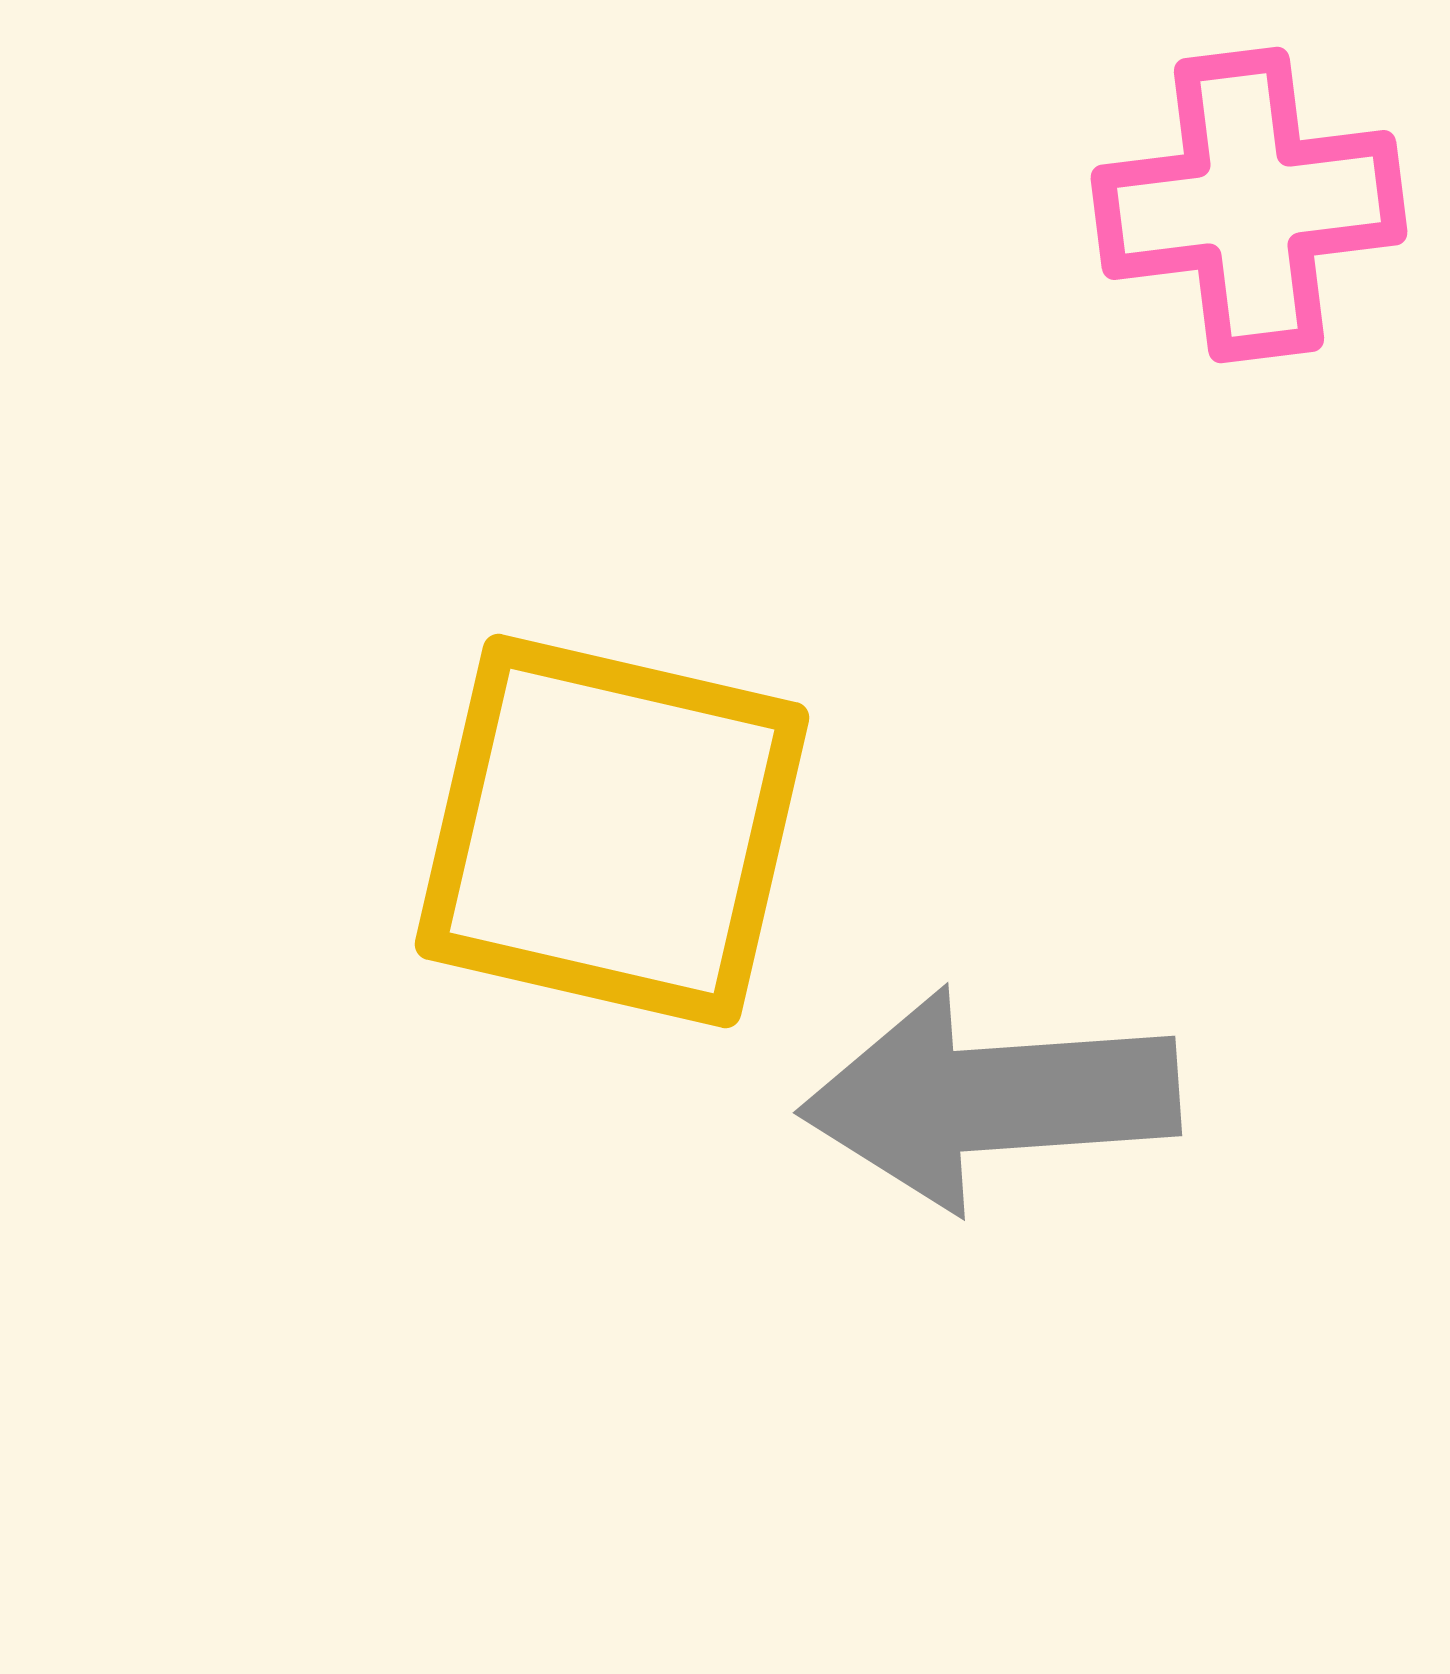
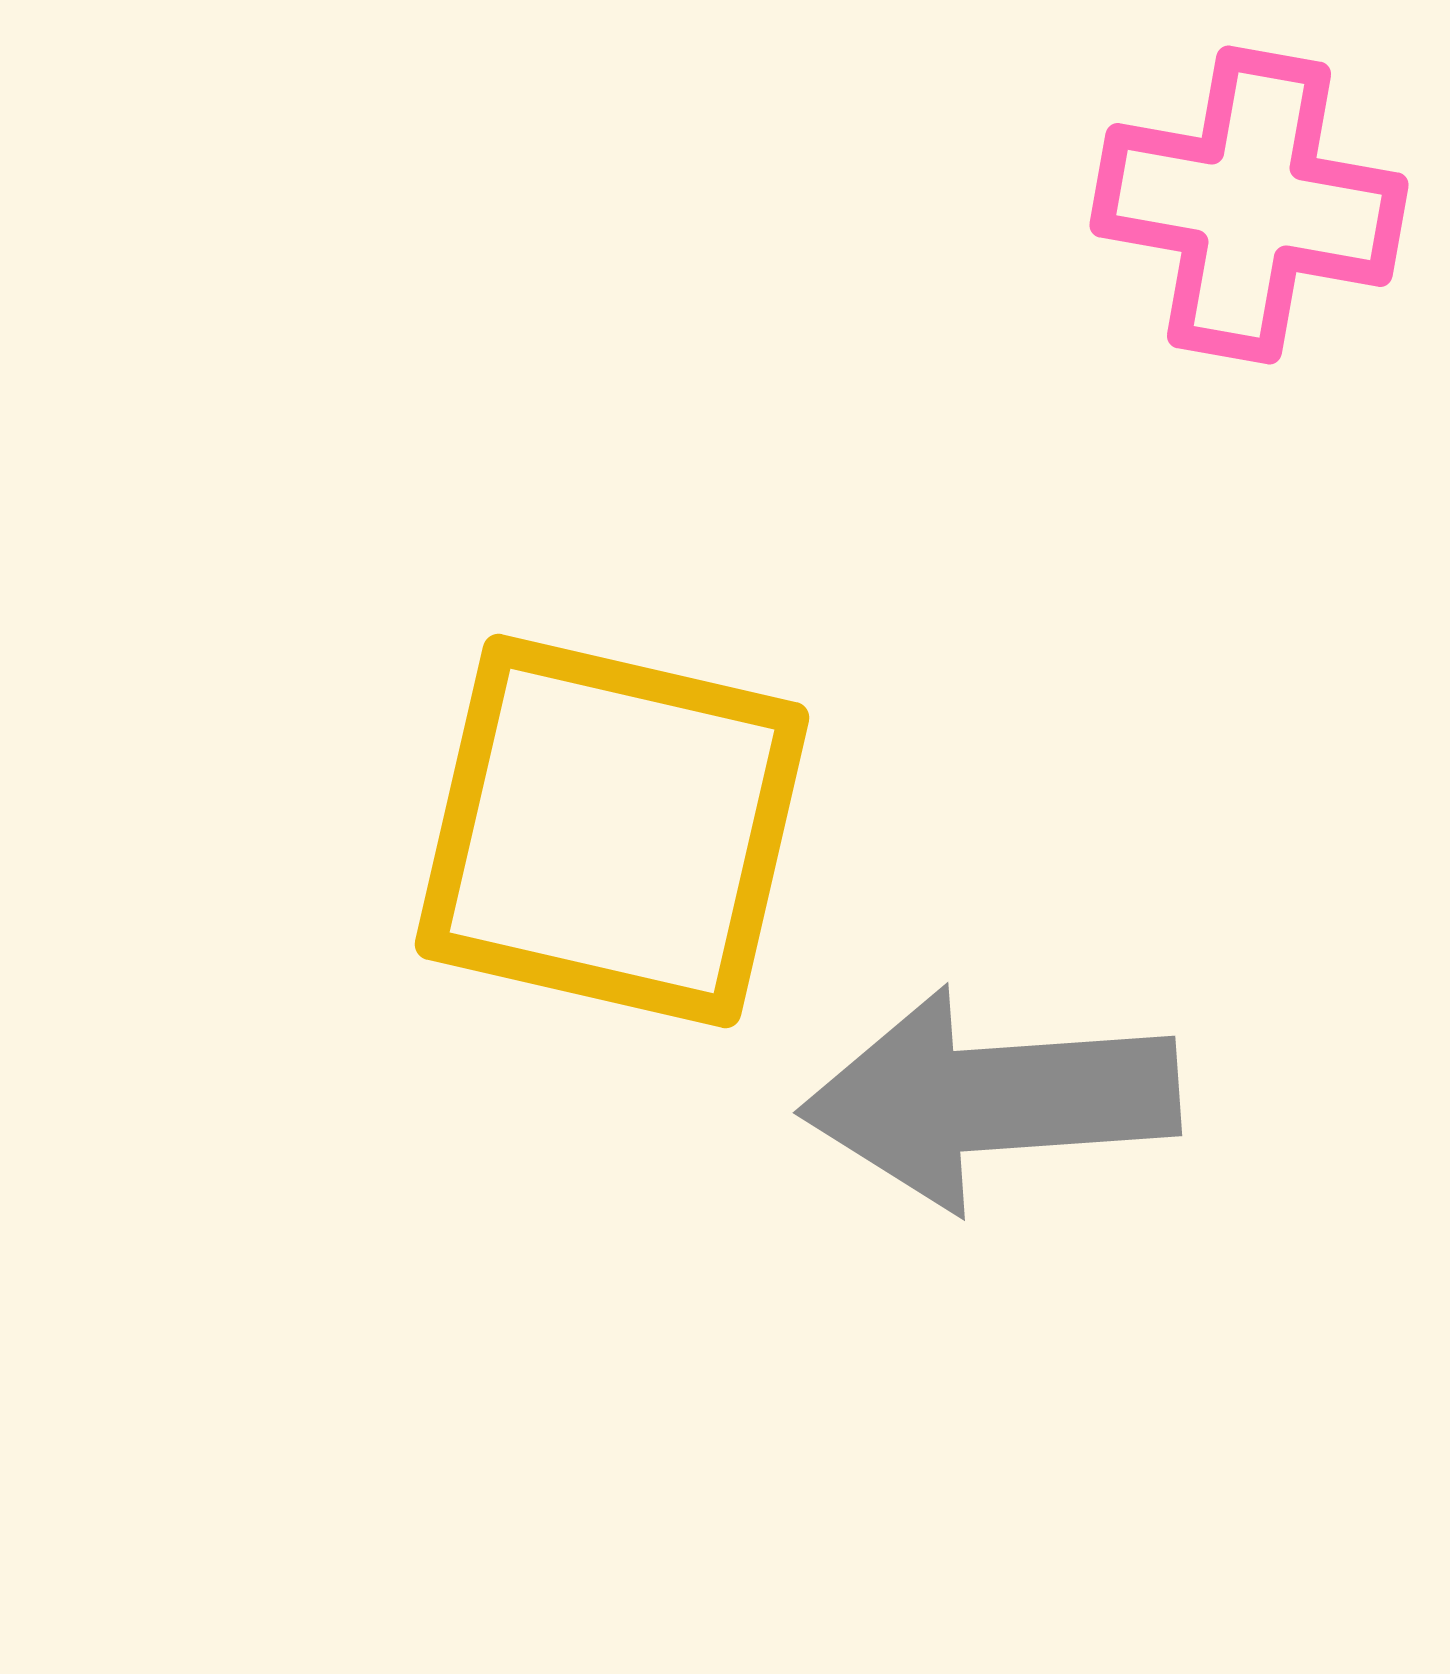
pink cross: rotated 17 degrees clockwise
